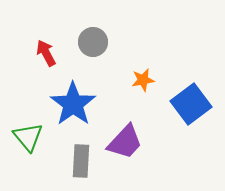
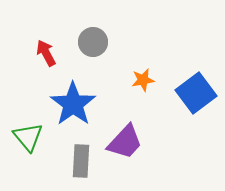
blue square: moved 5 px right, 11 px up
